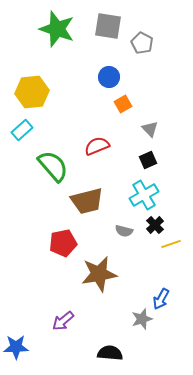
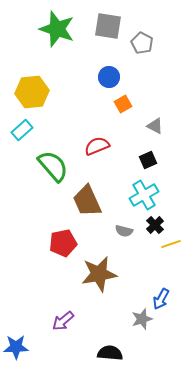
gray triangle: moved 5 px right, 3 px up; rotated 18 degrees counterclockwise
brown trapezoid: rotated 80 degrees clockwise
